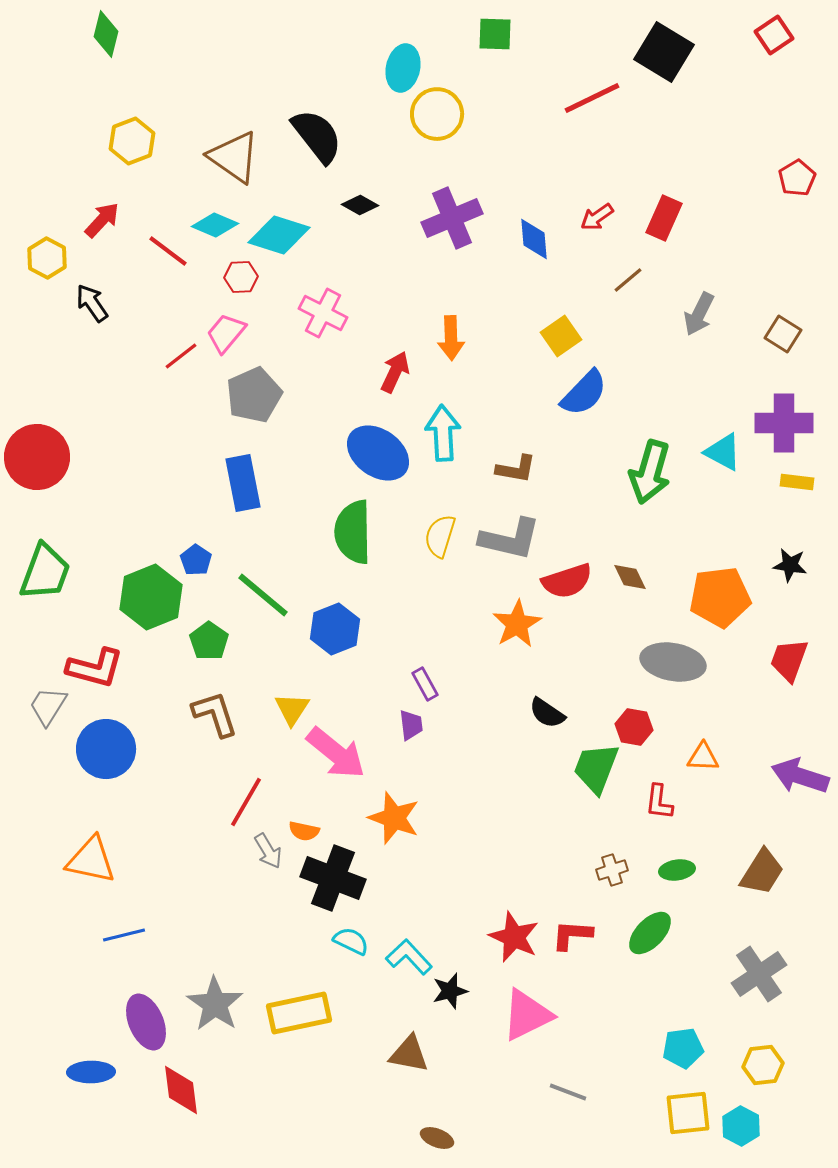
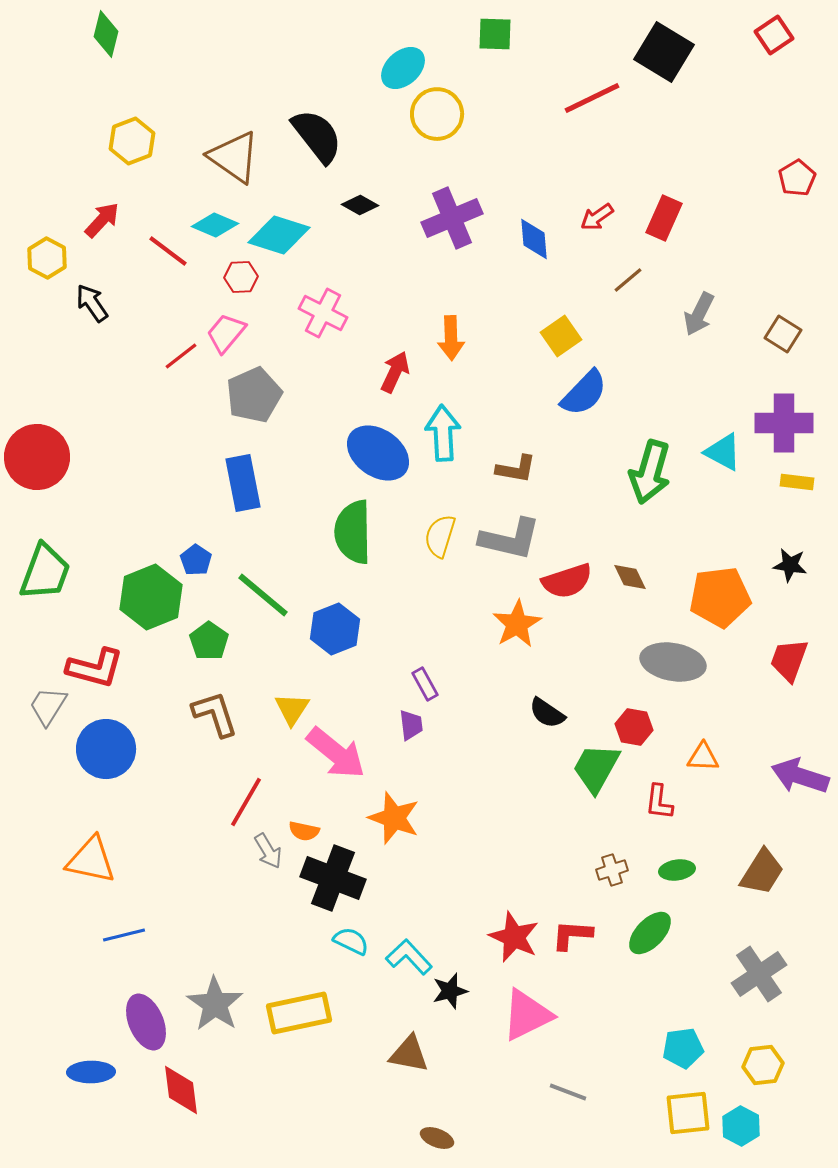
cyan ellipse at (403, 68): rotated 36 degrees clockwise
green trapezoid at (596, 768): rotated 8 degrees clockwise
